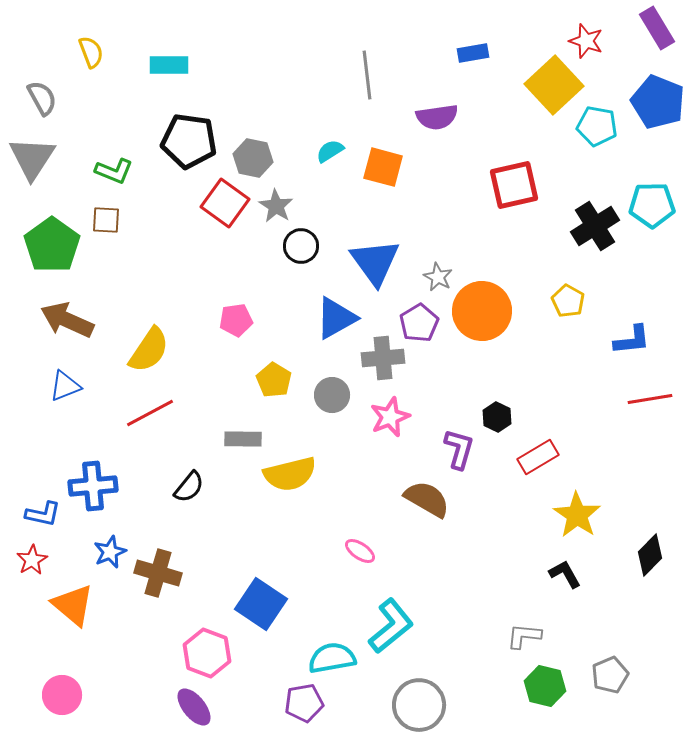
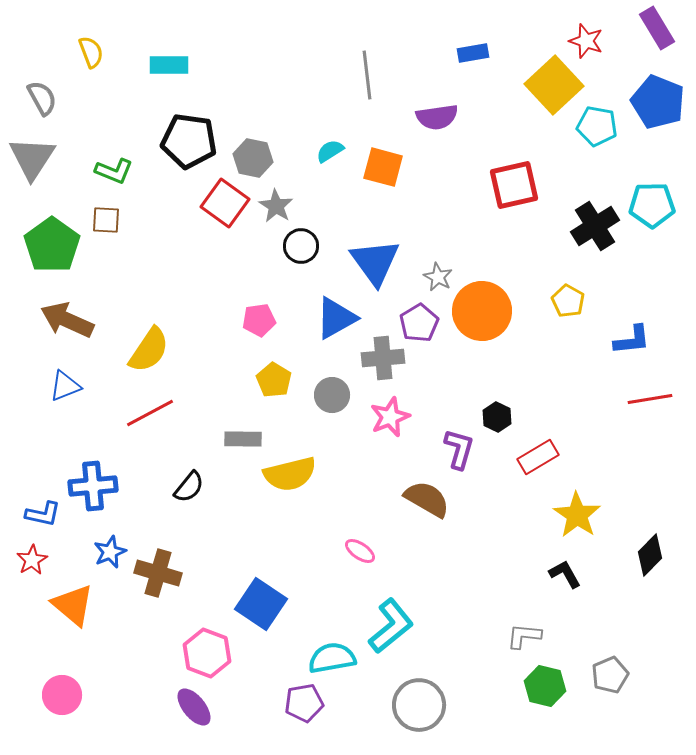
pink pentagon at (236, 320): moved 23 px right
